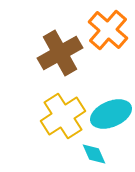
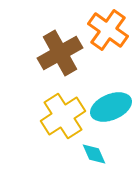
orange cross: rotated 6 degrees counterclockwise
cyan ellipse: moved 7 px up
